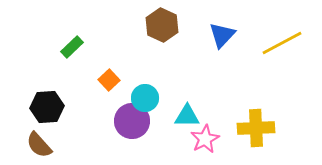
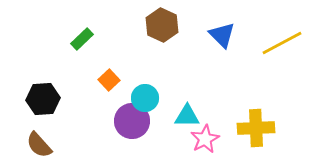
blue triangle: rotated 28 degrees counterclockwise
green rectangle: moved 10 px right, 8 px up
black hexagon: moved 4 px left, 8 px up
